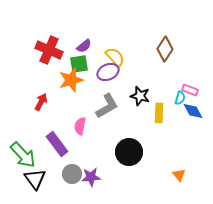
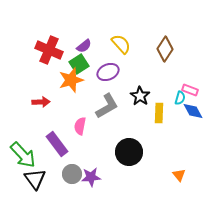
yellow semicircle: moved 6 px right, 13 px up
green square: rotated 24 degrees counterclockwise
black star: rotated 18 degrees clockwise
red arrow: rotated 60 degrees clockwise
